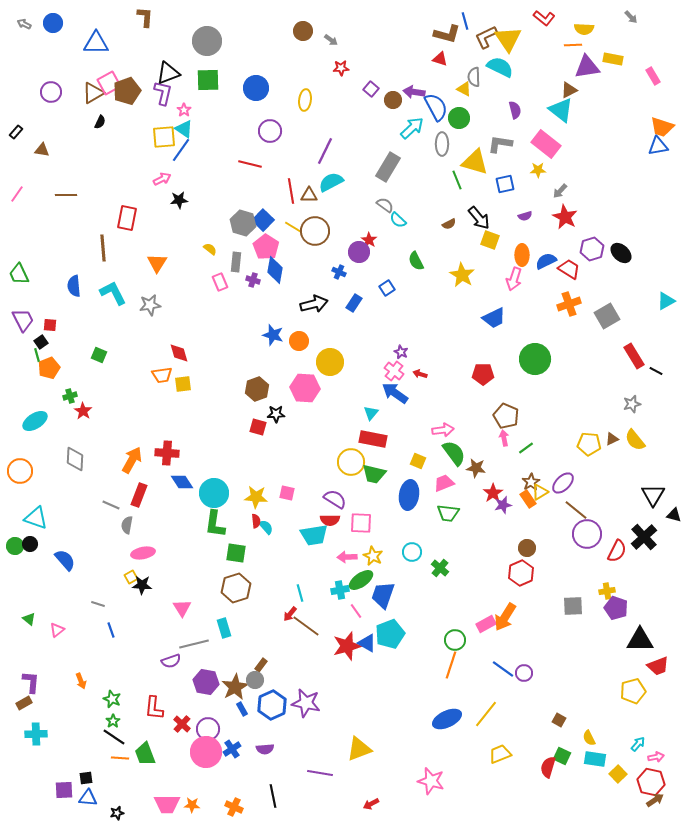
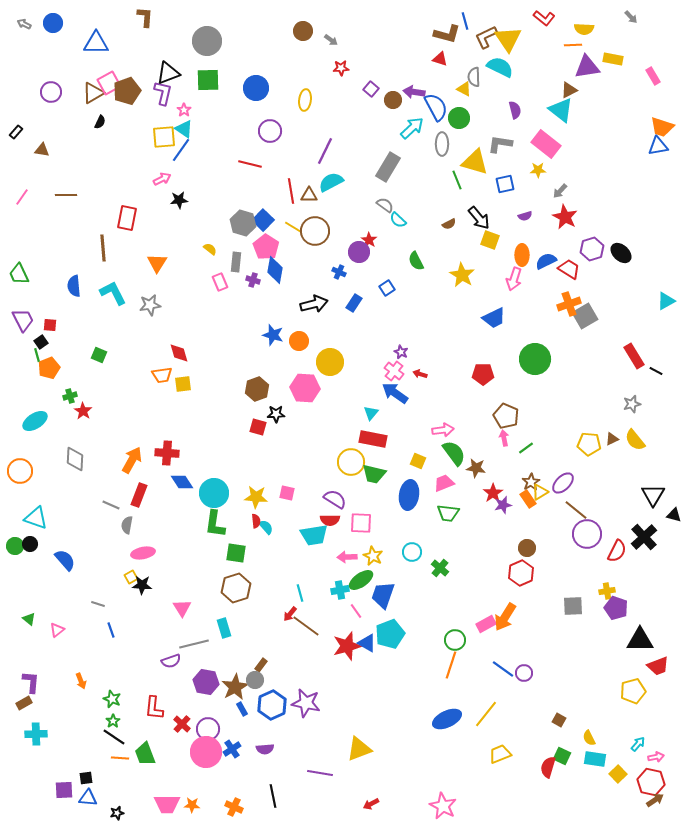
pink line at (17, 194): moved 5 px right, 3 px down
gray square at (607, 316): moved 22 px left
pink star at (431, 781): moved 12 px right, 25 px down; rotated 12 degrees clockwise
